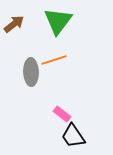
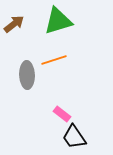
green triangle: rotated 36 degrees clockwise
gray ellipse: moved 4 px left, 3 px down
black trapezoid: moved 1 px right, 1 px down
